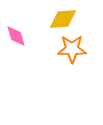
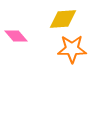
pink diamond: rotated 25 degrees counterclockwise
